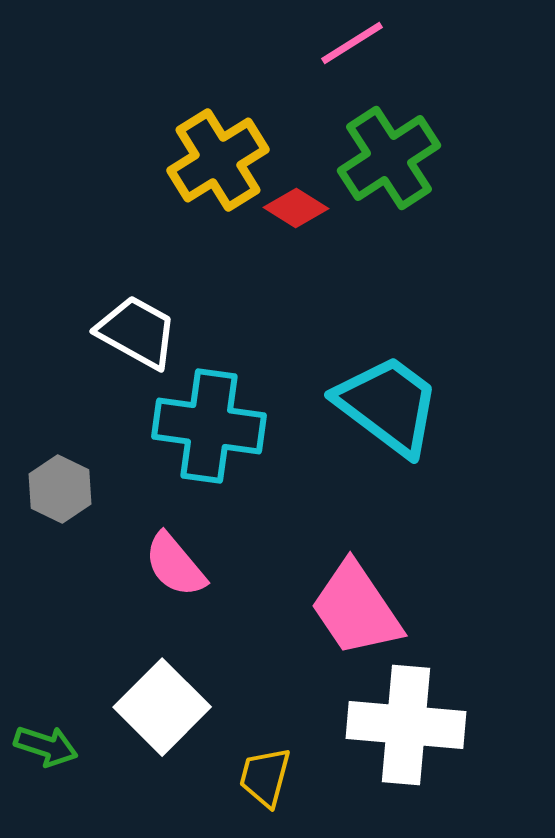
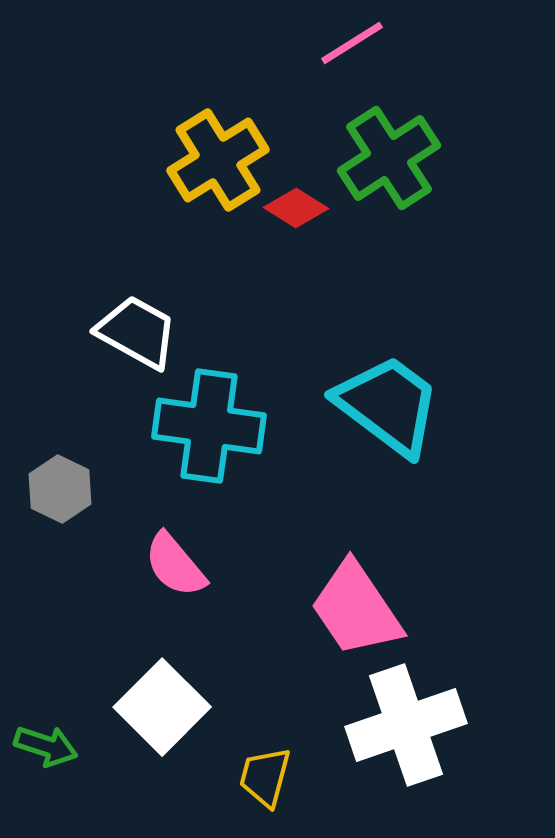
white cross: rotated 24 degrees counterclockwise
